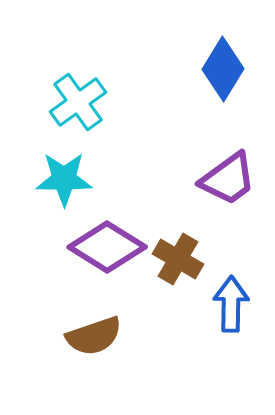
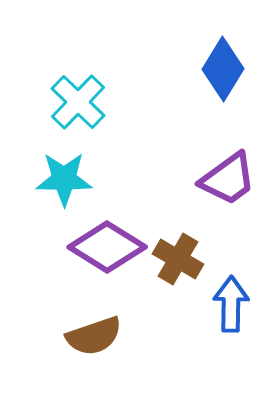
cyan cross: rotated 10 degrees counterclockwise
